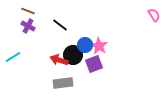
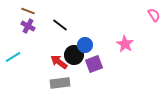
pink star: moved 26 px right, 2 px up
black circle: moved 1 px right
red arrow: moved 2 px down; rotated 18 degrees clockwise
gray rectangle: moved 3 px left
